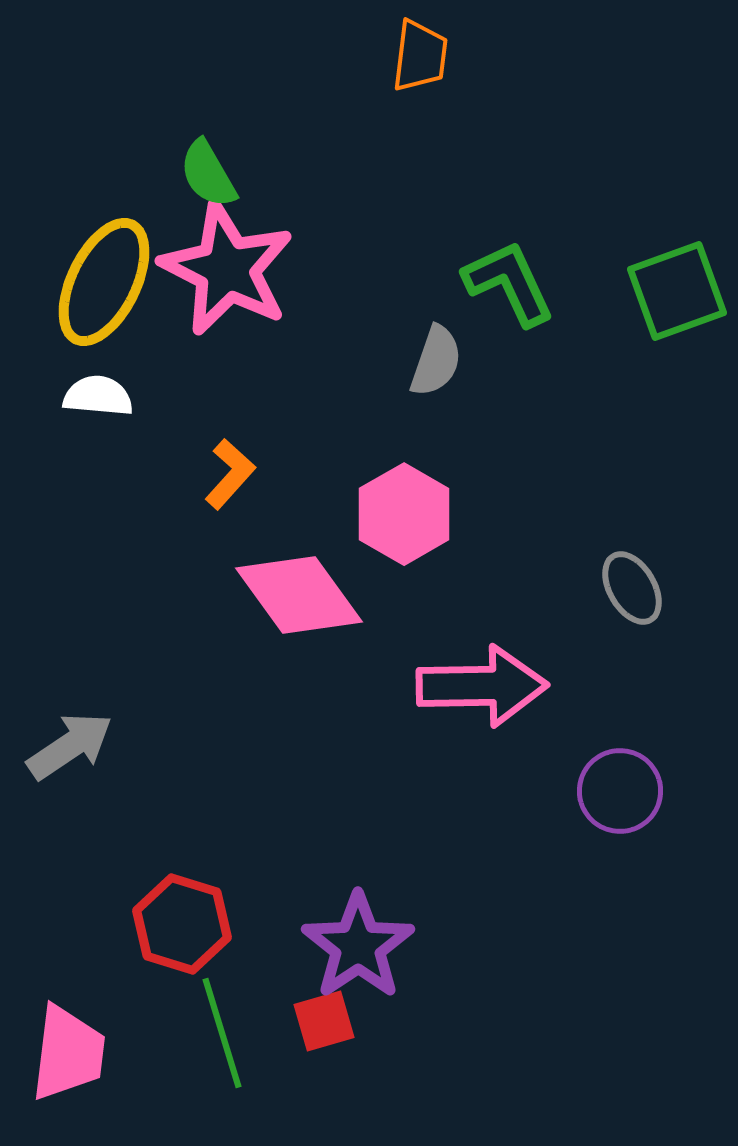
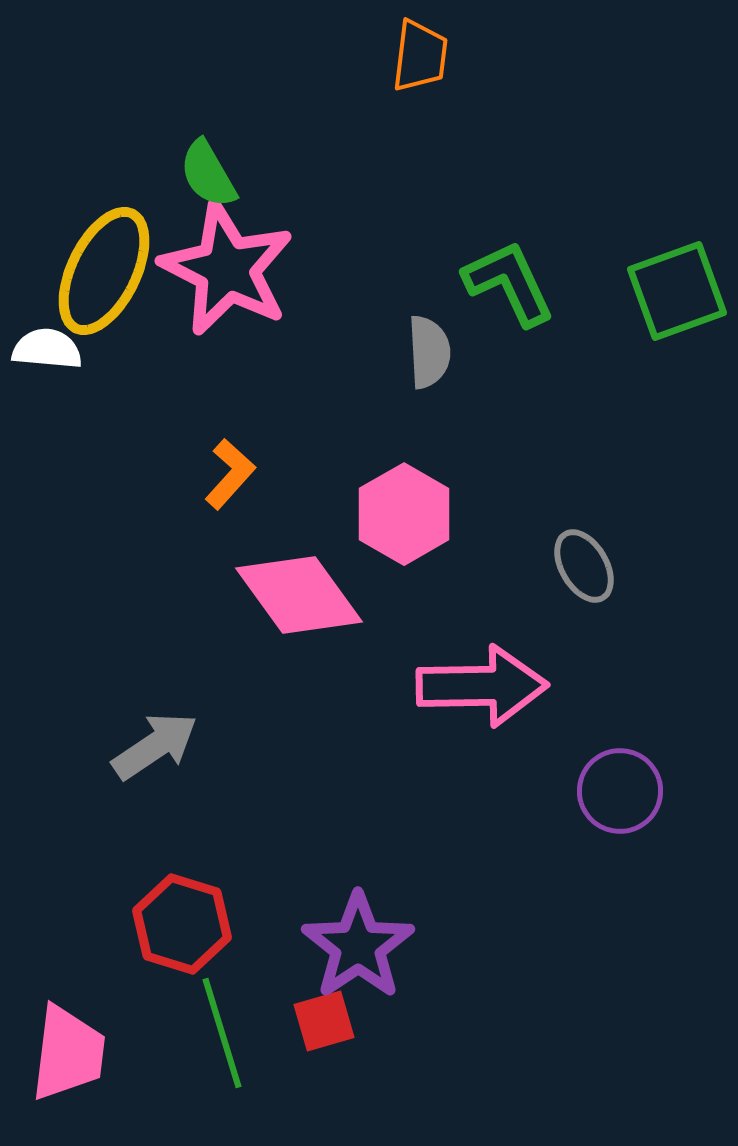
yellow ellipse: moved 11 px up
gray semicircle: moved 7 px left, 9 px up; rotated 22 degrees counterclockwise
white semicircle: moved 51 px left, 47 px up
gray ellipse: moved 48 px left, 22 px up
gray arrow: moved 85 px right
